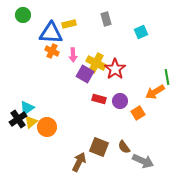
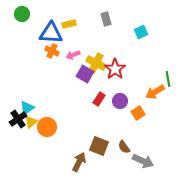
green circle: moved 1 px left, 1 px up
pink arrow: rotated 72 degrees clockwise
green line: moved 1 px right, 2 px down
red rectangle: rotated 72 degrees counterclockwise
brown square: moved 1 px up
